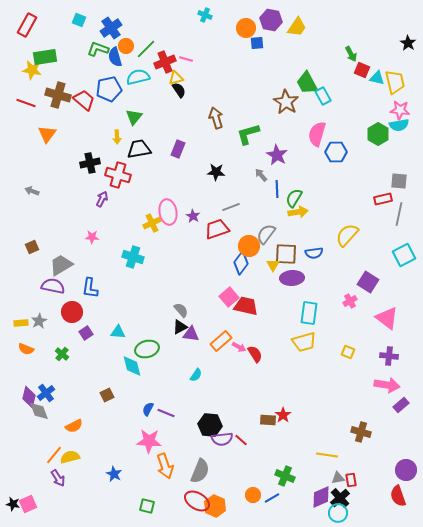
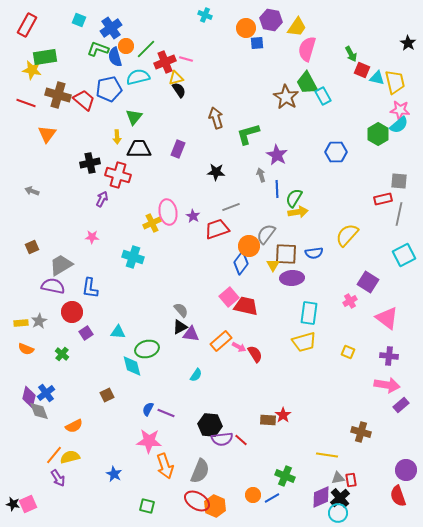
brown star at (286, 102): moved 5 px up
cyan semicircle at (399, 125): rotated 30 degrees counterclockwise
pink semicircle at (317, 134): moved 10 px left, 85 px up
black trapezoid at (139, 149): rotated 10 degrees clockwise
gray arrow at (261, 175): rotated 24 degrees clockwise
